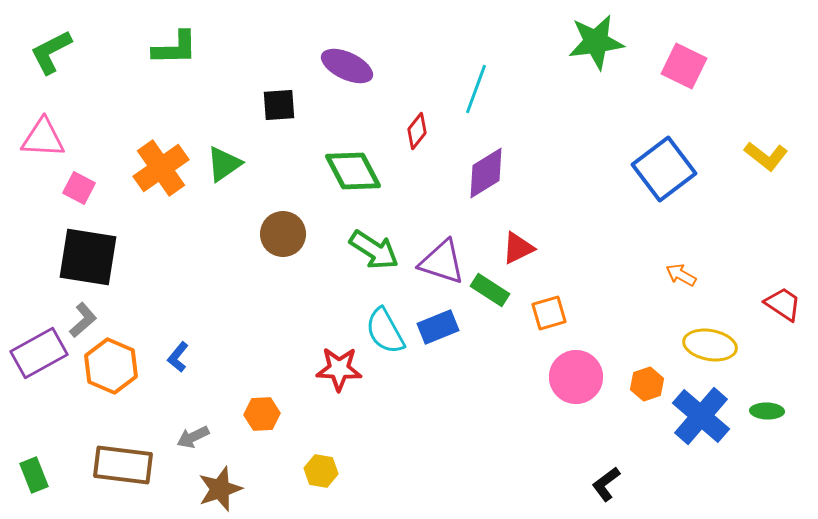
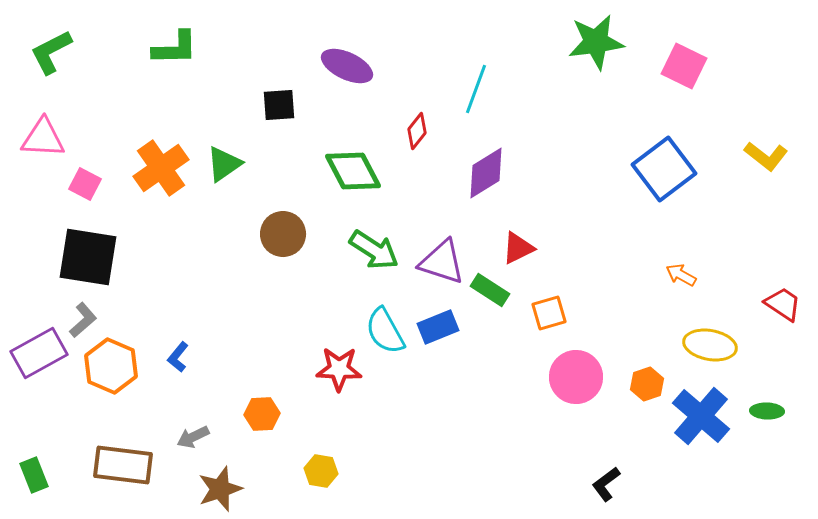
pink square at (79, 188): moved 6 px right, 4 px up
